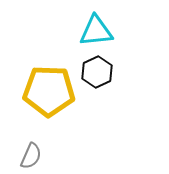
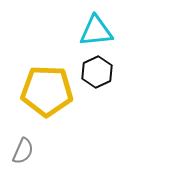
yellow pentagon: moved 2 px left
gray semicircle: moved 8 px left, 5 px up
